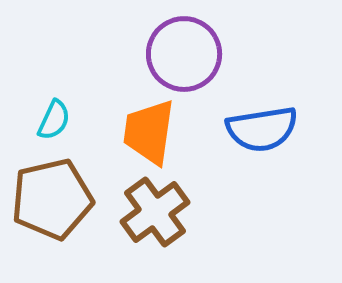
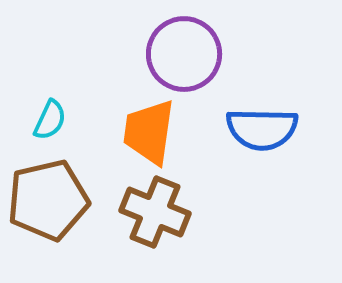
cyan semicircle: moved 4 px left
blue semicircle: rotated 10 degrees clockwise
brown pentagon: moved 4 px left, 1 px down
brown cross: rotated 32 degrees counterclockwise
